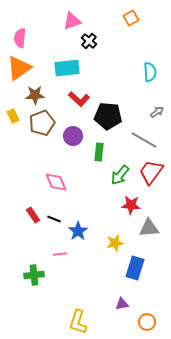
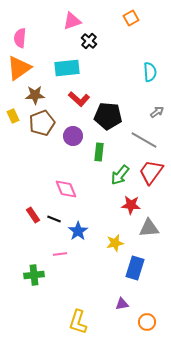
pink diamond: moved 10 px right, 7 px down
